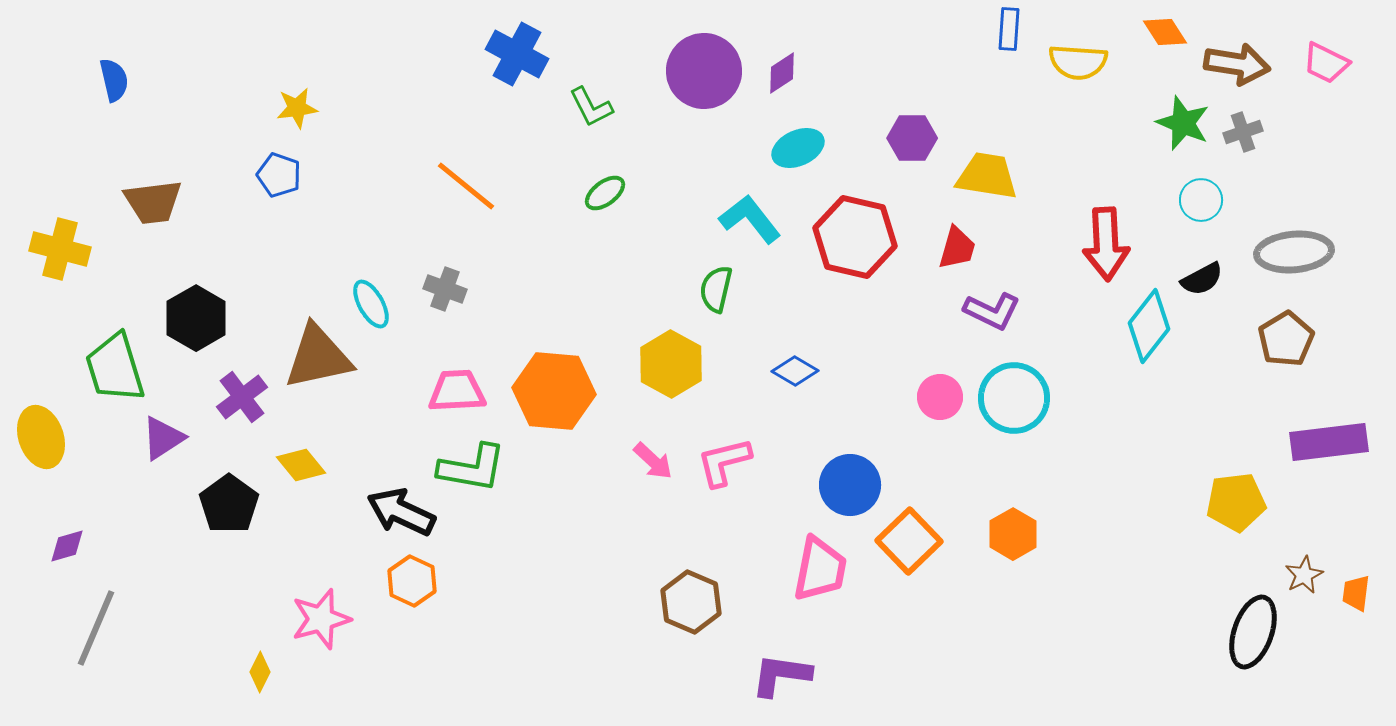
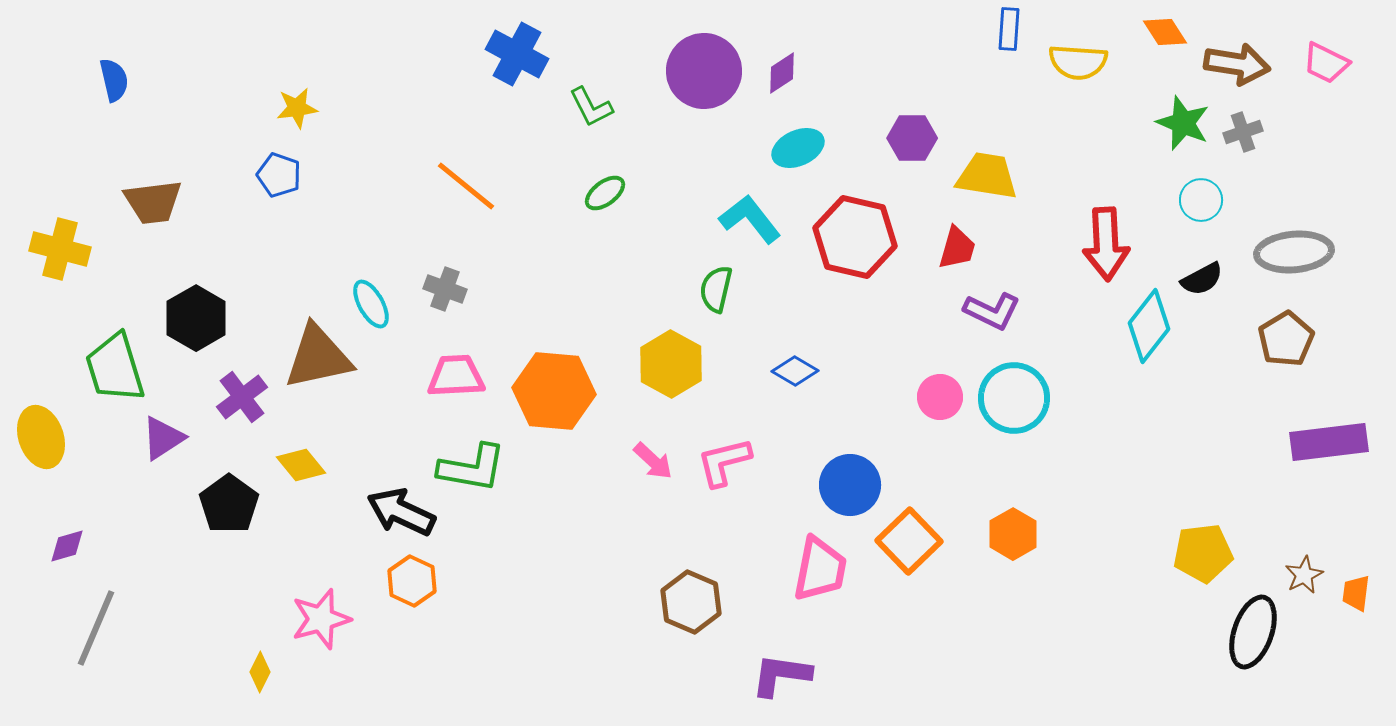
pink trapezoid at (457, 391): moved 1 px left, 15 px up
yellow pentagon at (1236, 502): moved 33 px left, 51 px down
